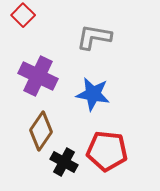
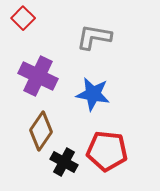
red square: moved 3 px down
